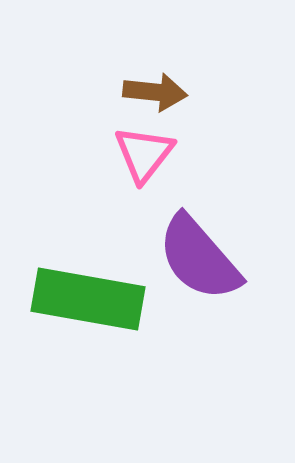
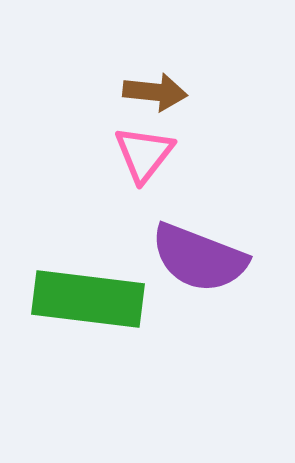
purple semicircle: rotated 28 degrees counterclockwise
green rectangle: rotated 3 degrees counterclockwise
